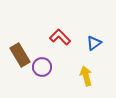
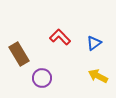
brown rectangle: moved 1 px left, 1 px up
purple circle: moved 11 px down
yellow arrow: moved 12 px right; rotated 48 degrees counterclockwise
